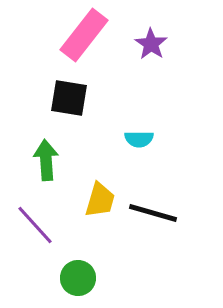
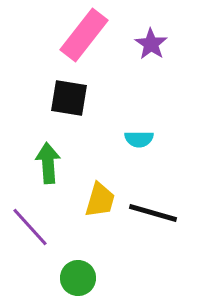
green arrow: moved 2 px right, 3 px down
purple line: moved 5 px left, 2 px down
